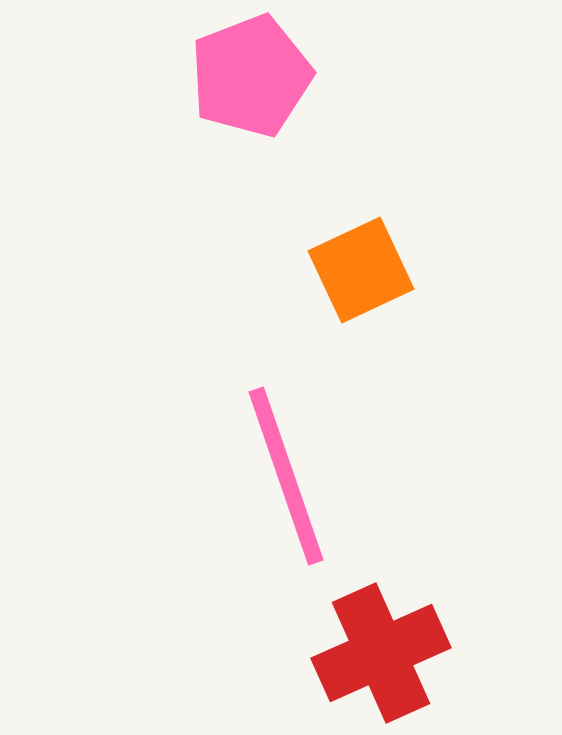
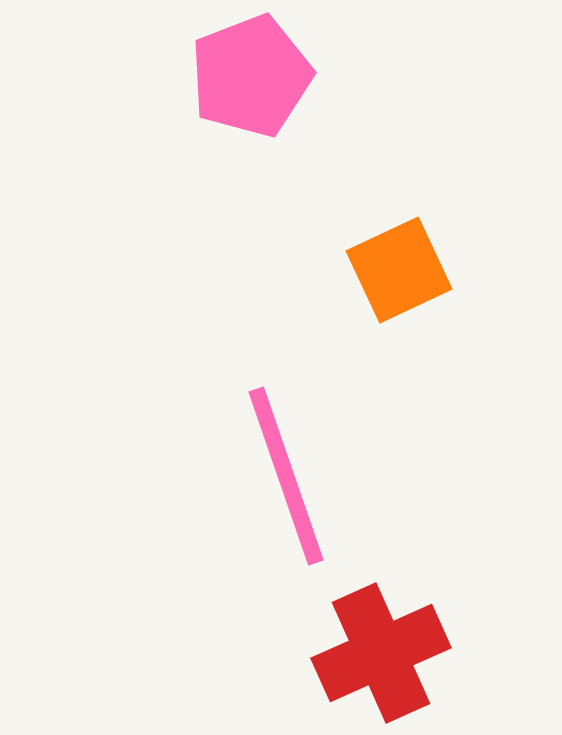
orange square: moved 38 px right
